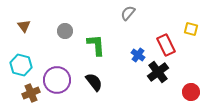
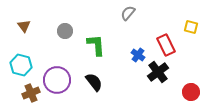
yellow square: moved 2 px up
